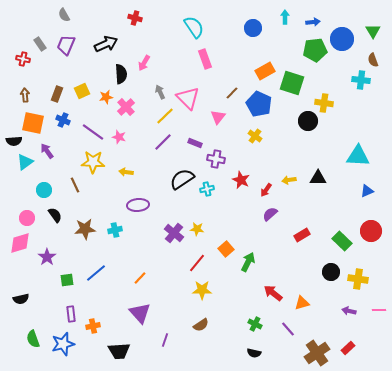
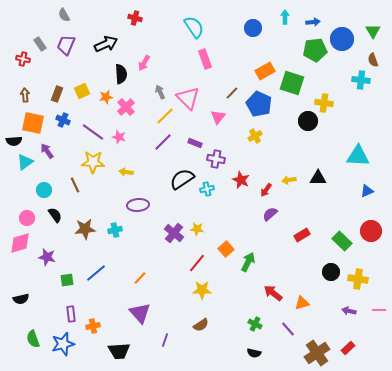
yellow cross at (255, 136): rotated 24 degrees clockwise
purple star at (47, 257): rotated 24 degrees counterclockwise
